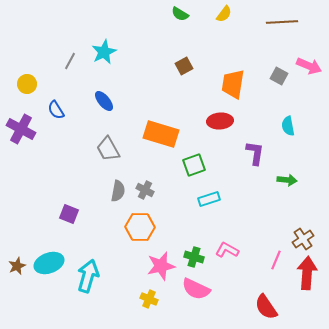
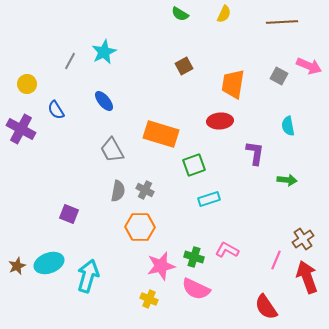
yellow semicircle: rotated 12 degrees counterclockwise
gray trapezoid: moved 4 px right, 1 px down
red arrow: moved 4 px down; rotated 24 degrees counterclockwise
